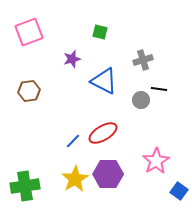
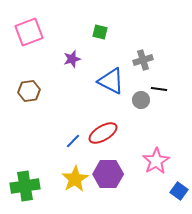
blue triangle: moved 7 px right
